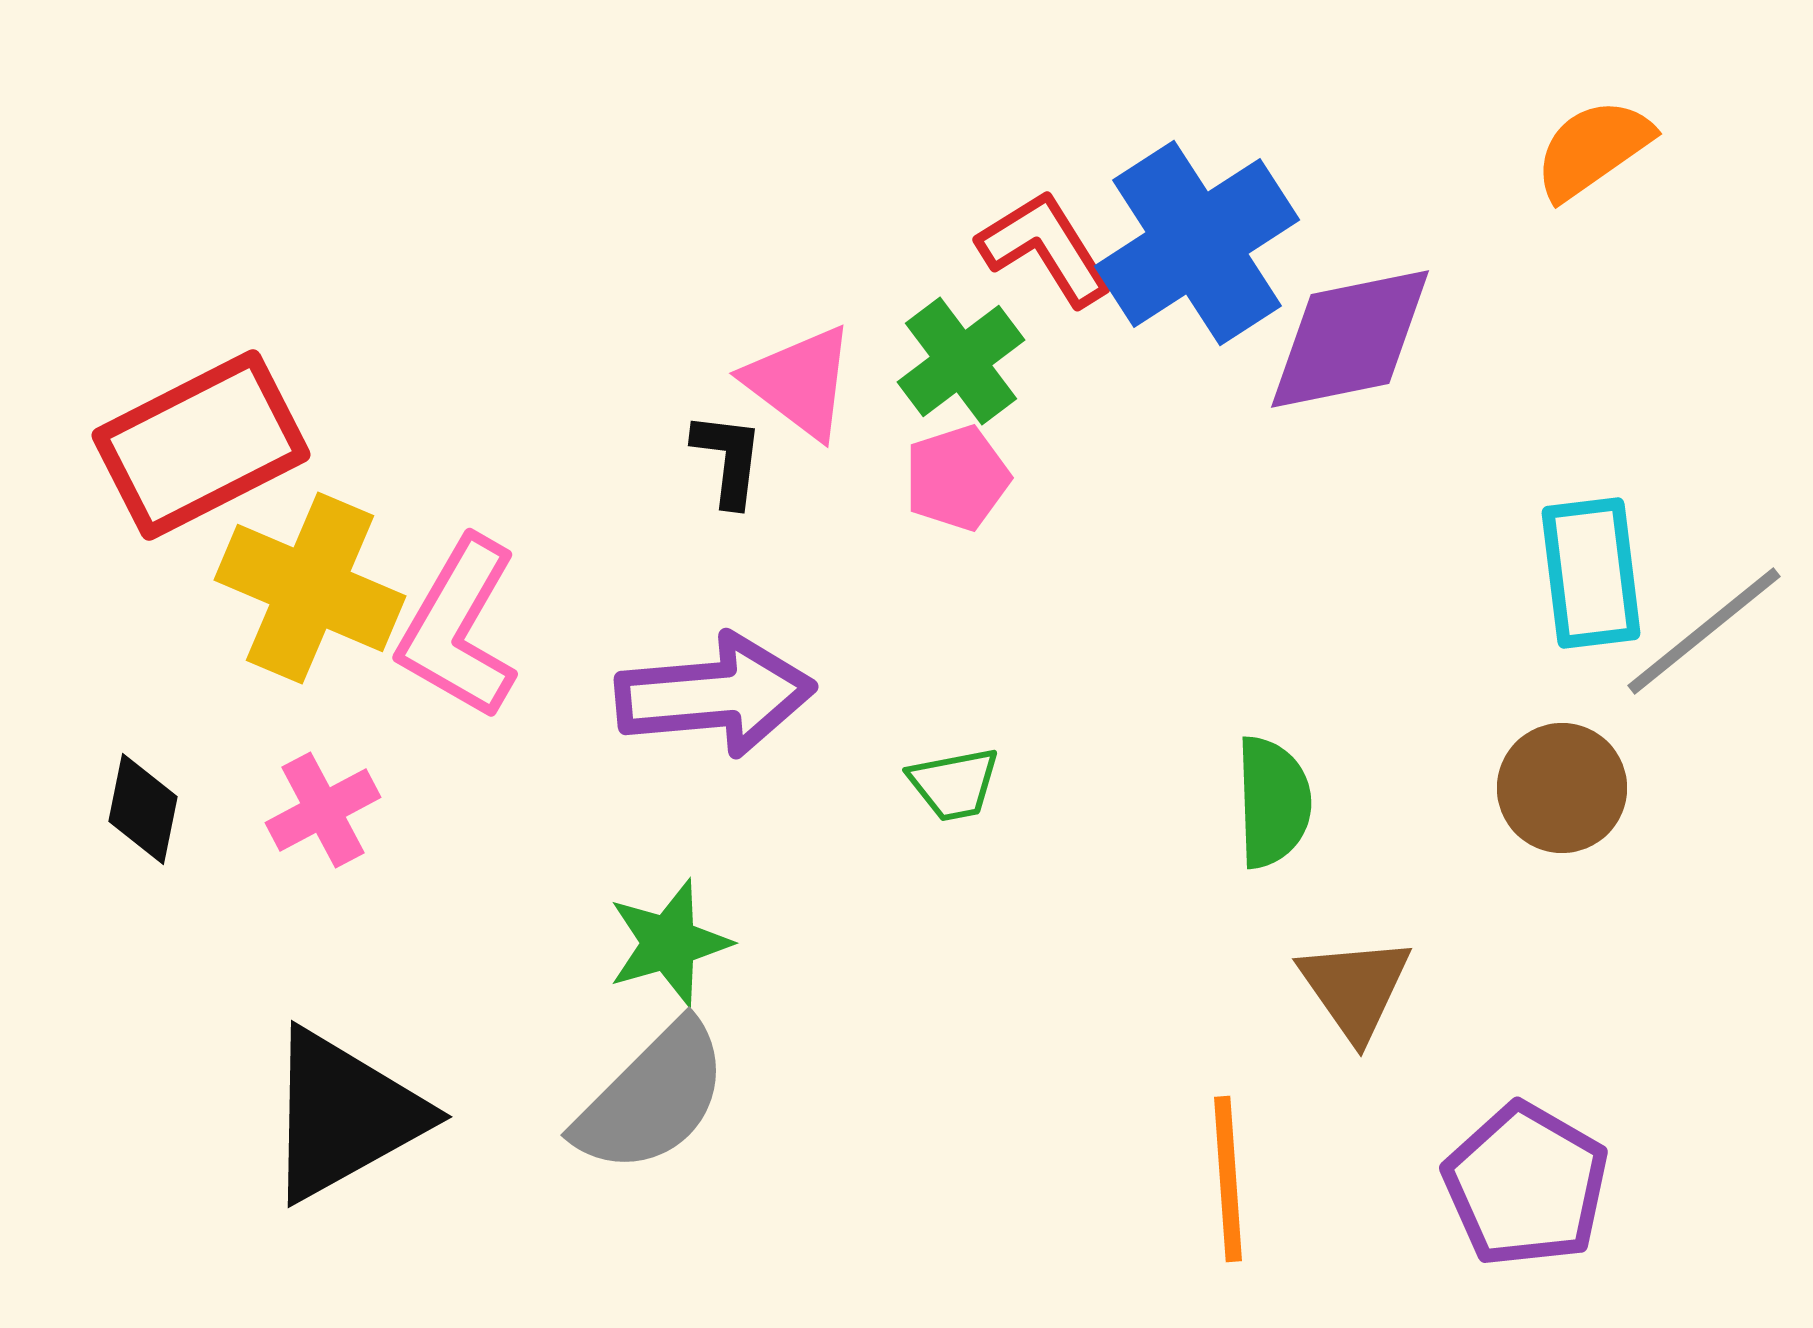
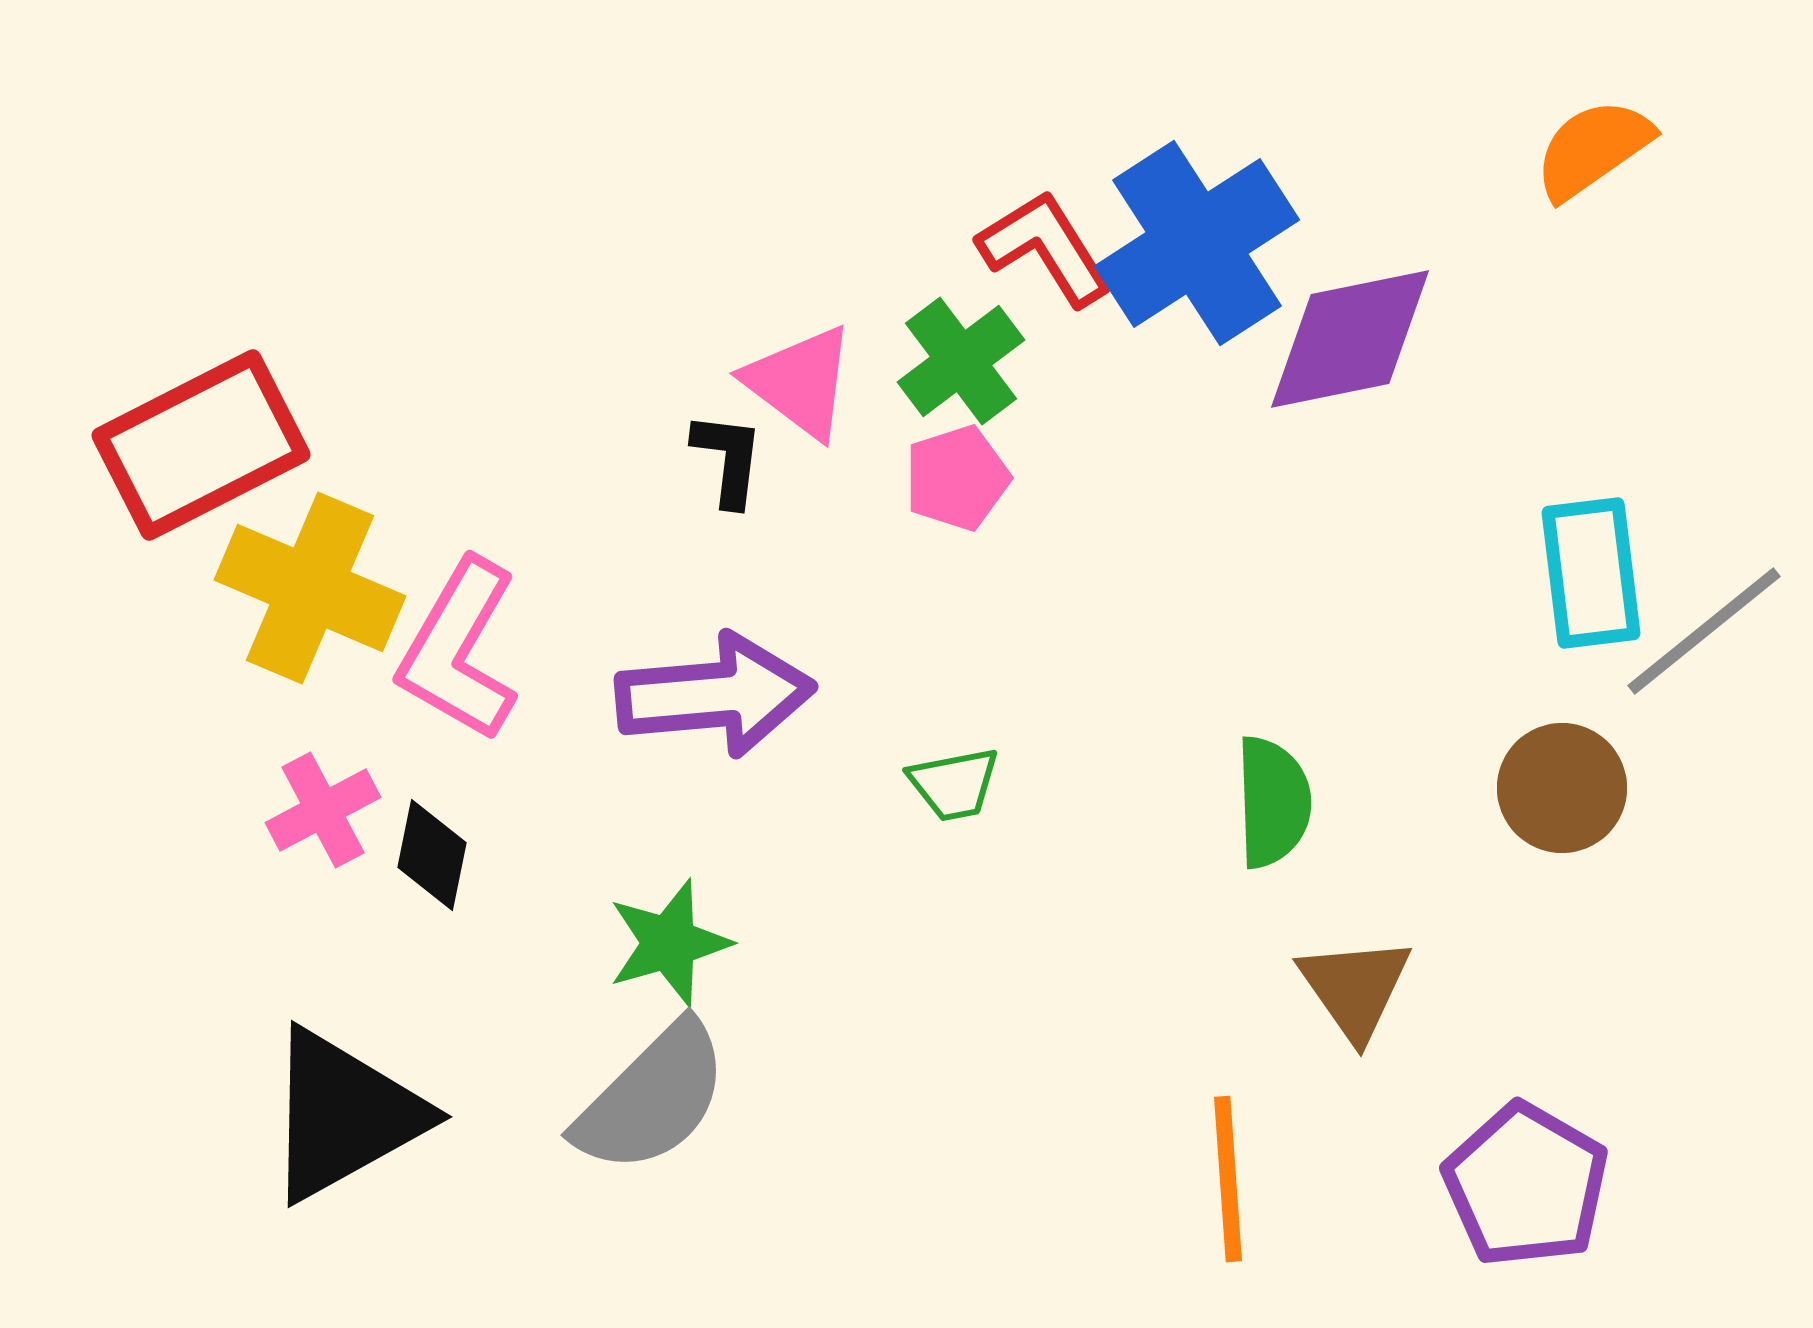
pink L-shape: moved 22 px down
black diamond: moved 289 px right, 46 px down
